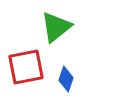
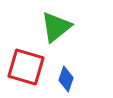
red square: rotated 27 degrees clockwise
